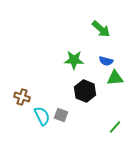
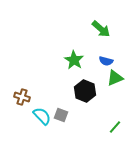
green star: rotated 30 degrees clockwise
green triangle: rotated 18 degrees counterclockwise
cyan semicircle: rotated 18 degrees counterclockwise
